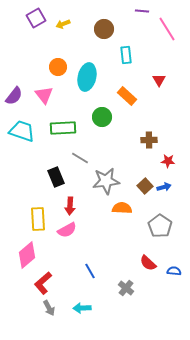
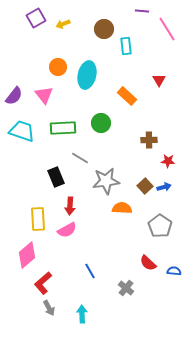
cyan rectangle: moved 9 px up
cyan ellipse: moved 2 px up
green circle: moved 1 px left, 6 px down
cyan arrow: moved 6 px down; rotated 90 degrees clockwise
